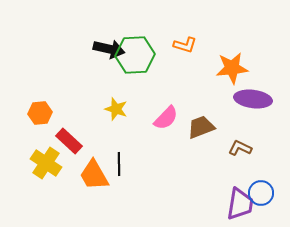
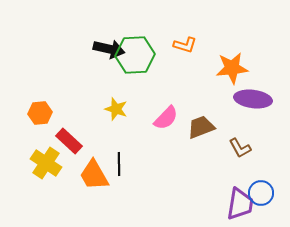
brown L-shape: rotated 145 degrees counterclockwise
